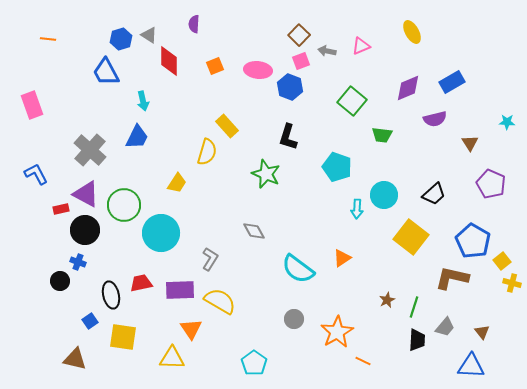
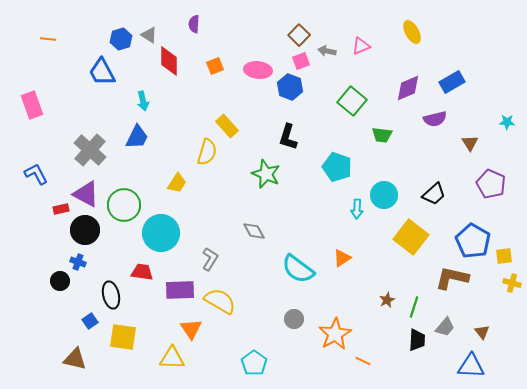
blue trapezoid at (106, 72): moved 4 px left
yellow square at (502, 261): moved 2 px right, 5 px up; rotated 30 degrees clockwise
red trapezoid at (141, 283): moved 1 px right, 11 px up; rotated 20 degrees clockwise
orange star at (337, 332): moved 2 px left, 2 px down
